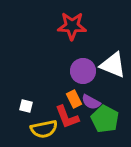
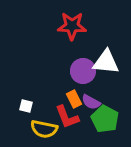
white triangle: moved 7 px left, 3 px up; rotated 16 degrees counterclockwise
yellow semicircle: rotated 24 degrees clockwise
